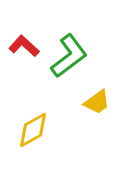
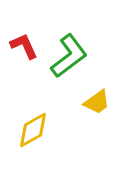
red L-shape: rotated 24 degrees clockwise
